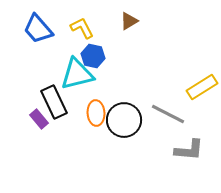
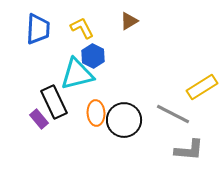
blue trapezoid: rotated 136 degrees counterclockwise
blue hexagon: rotated 15 degrees clockwise
gray line: moved 5 px right
